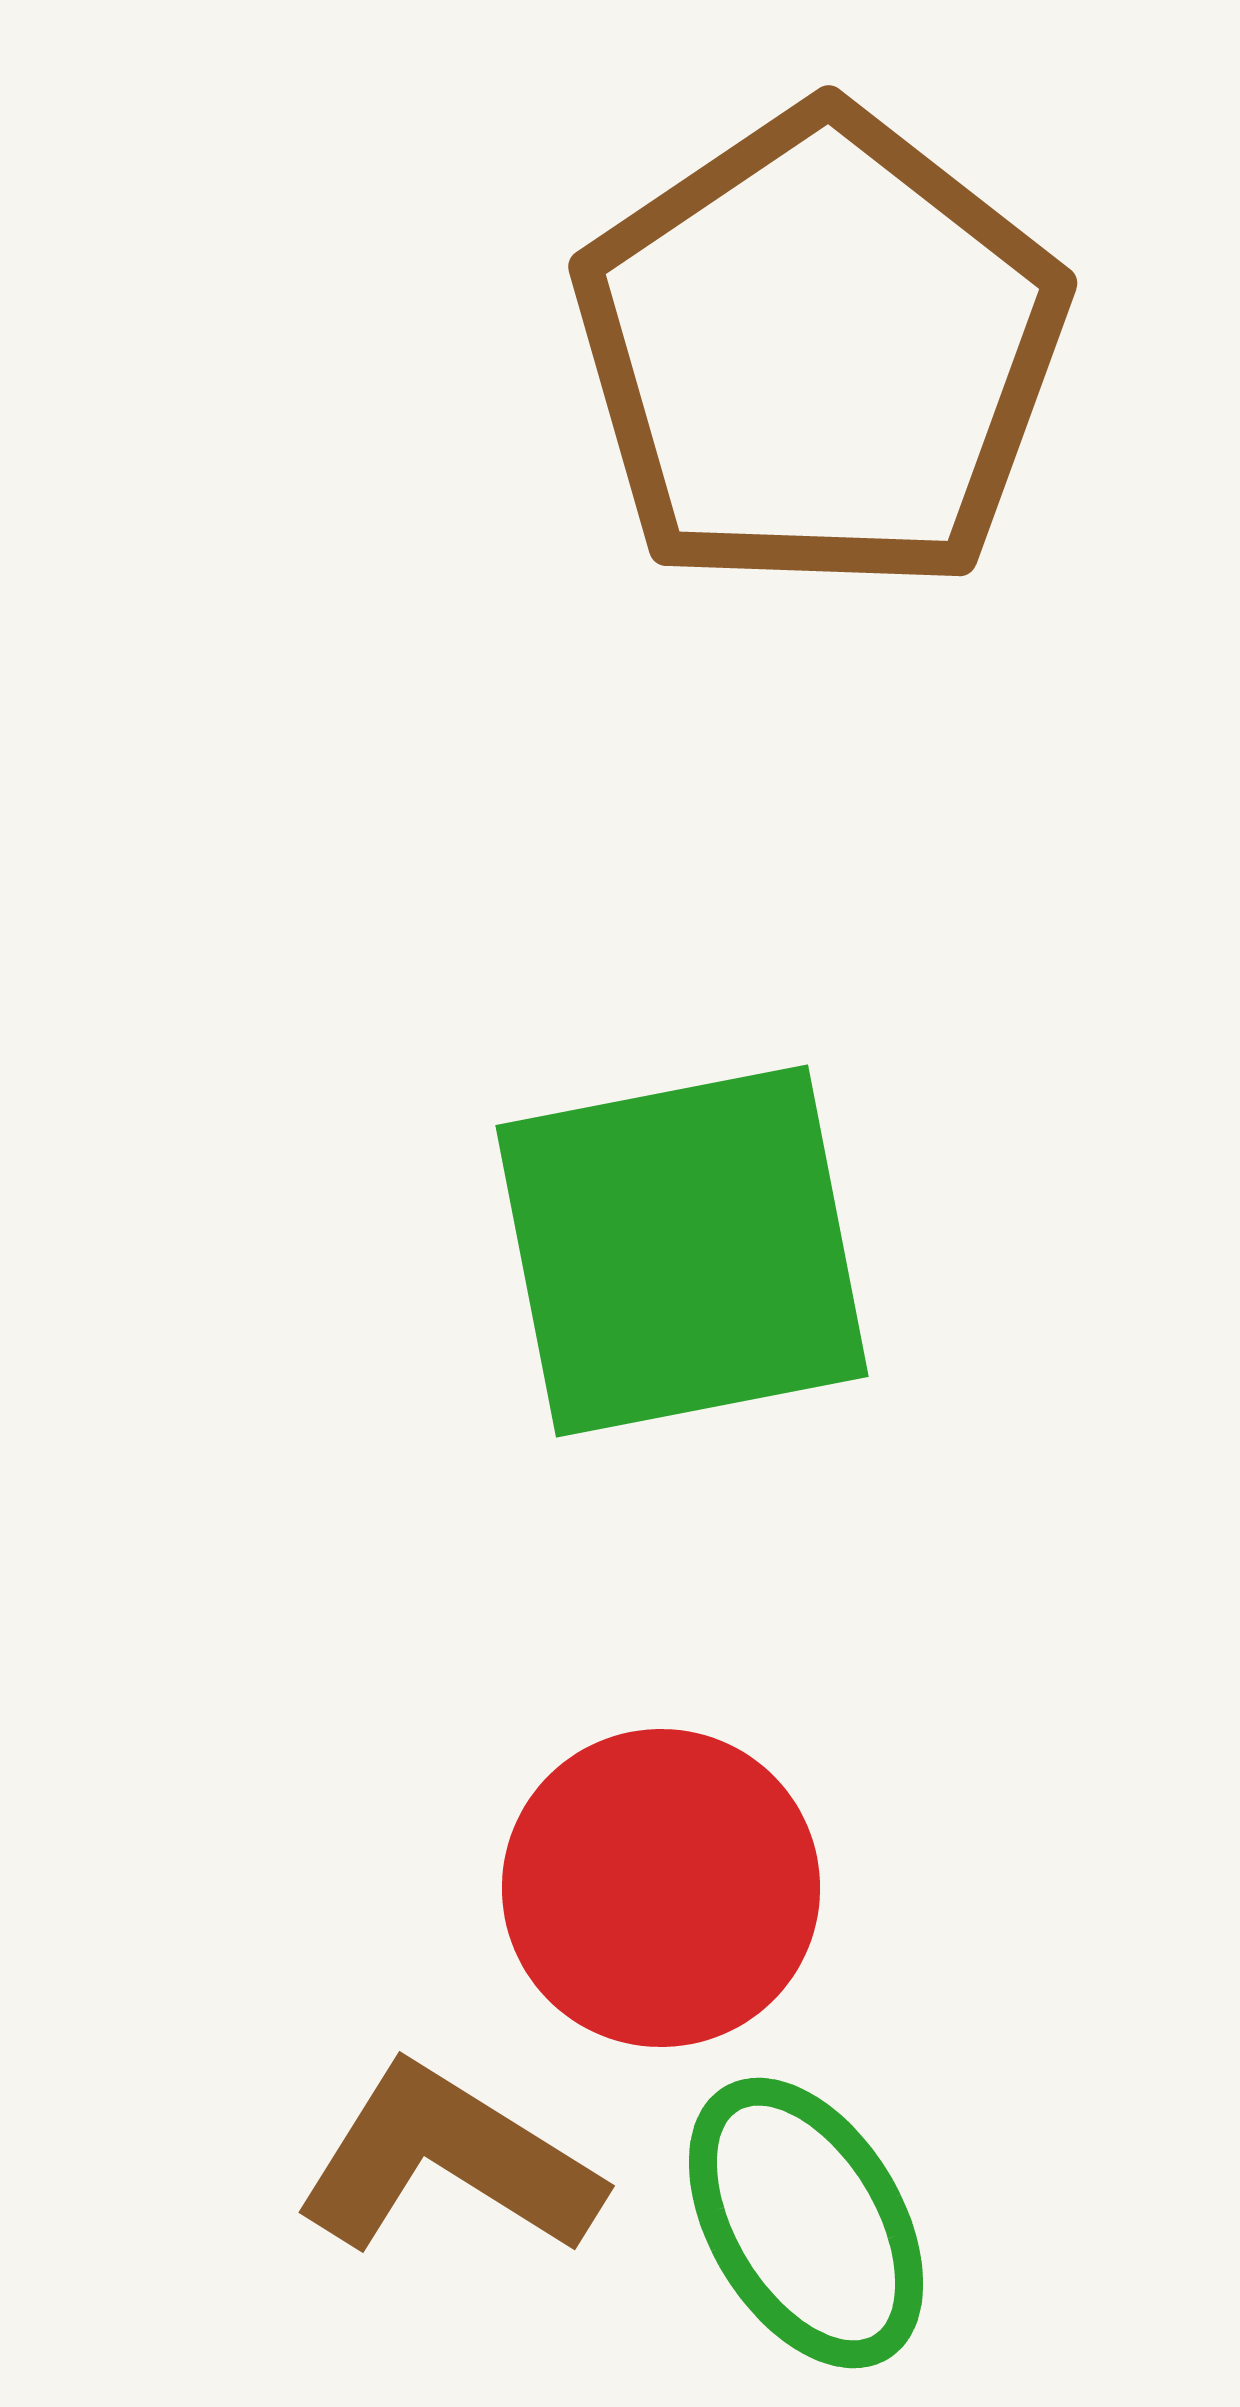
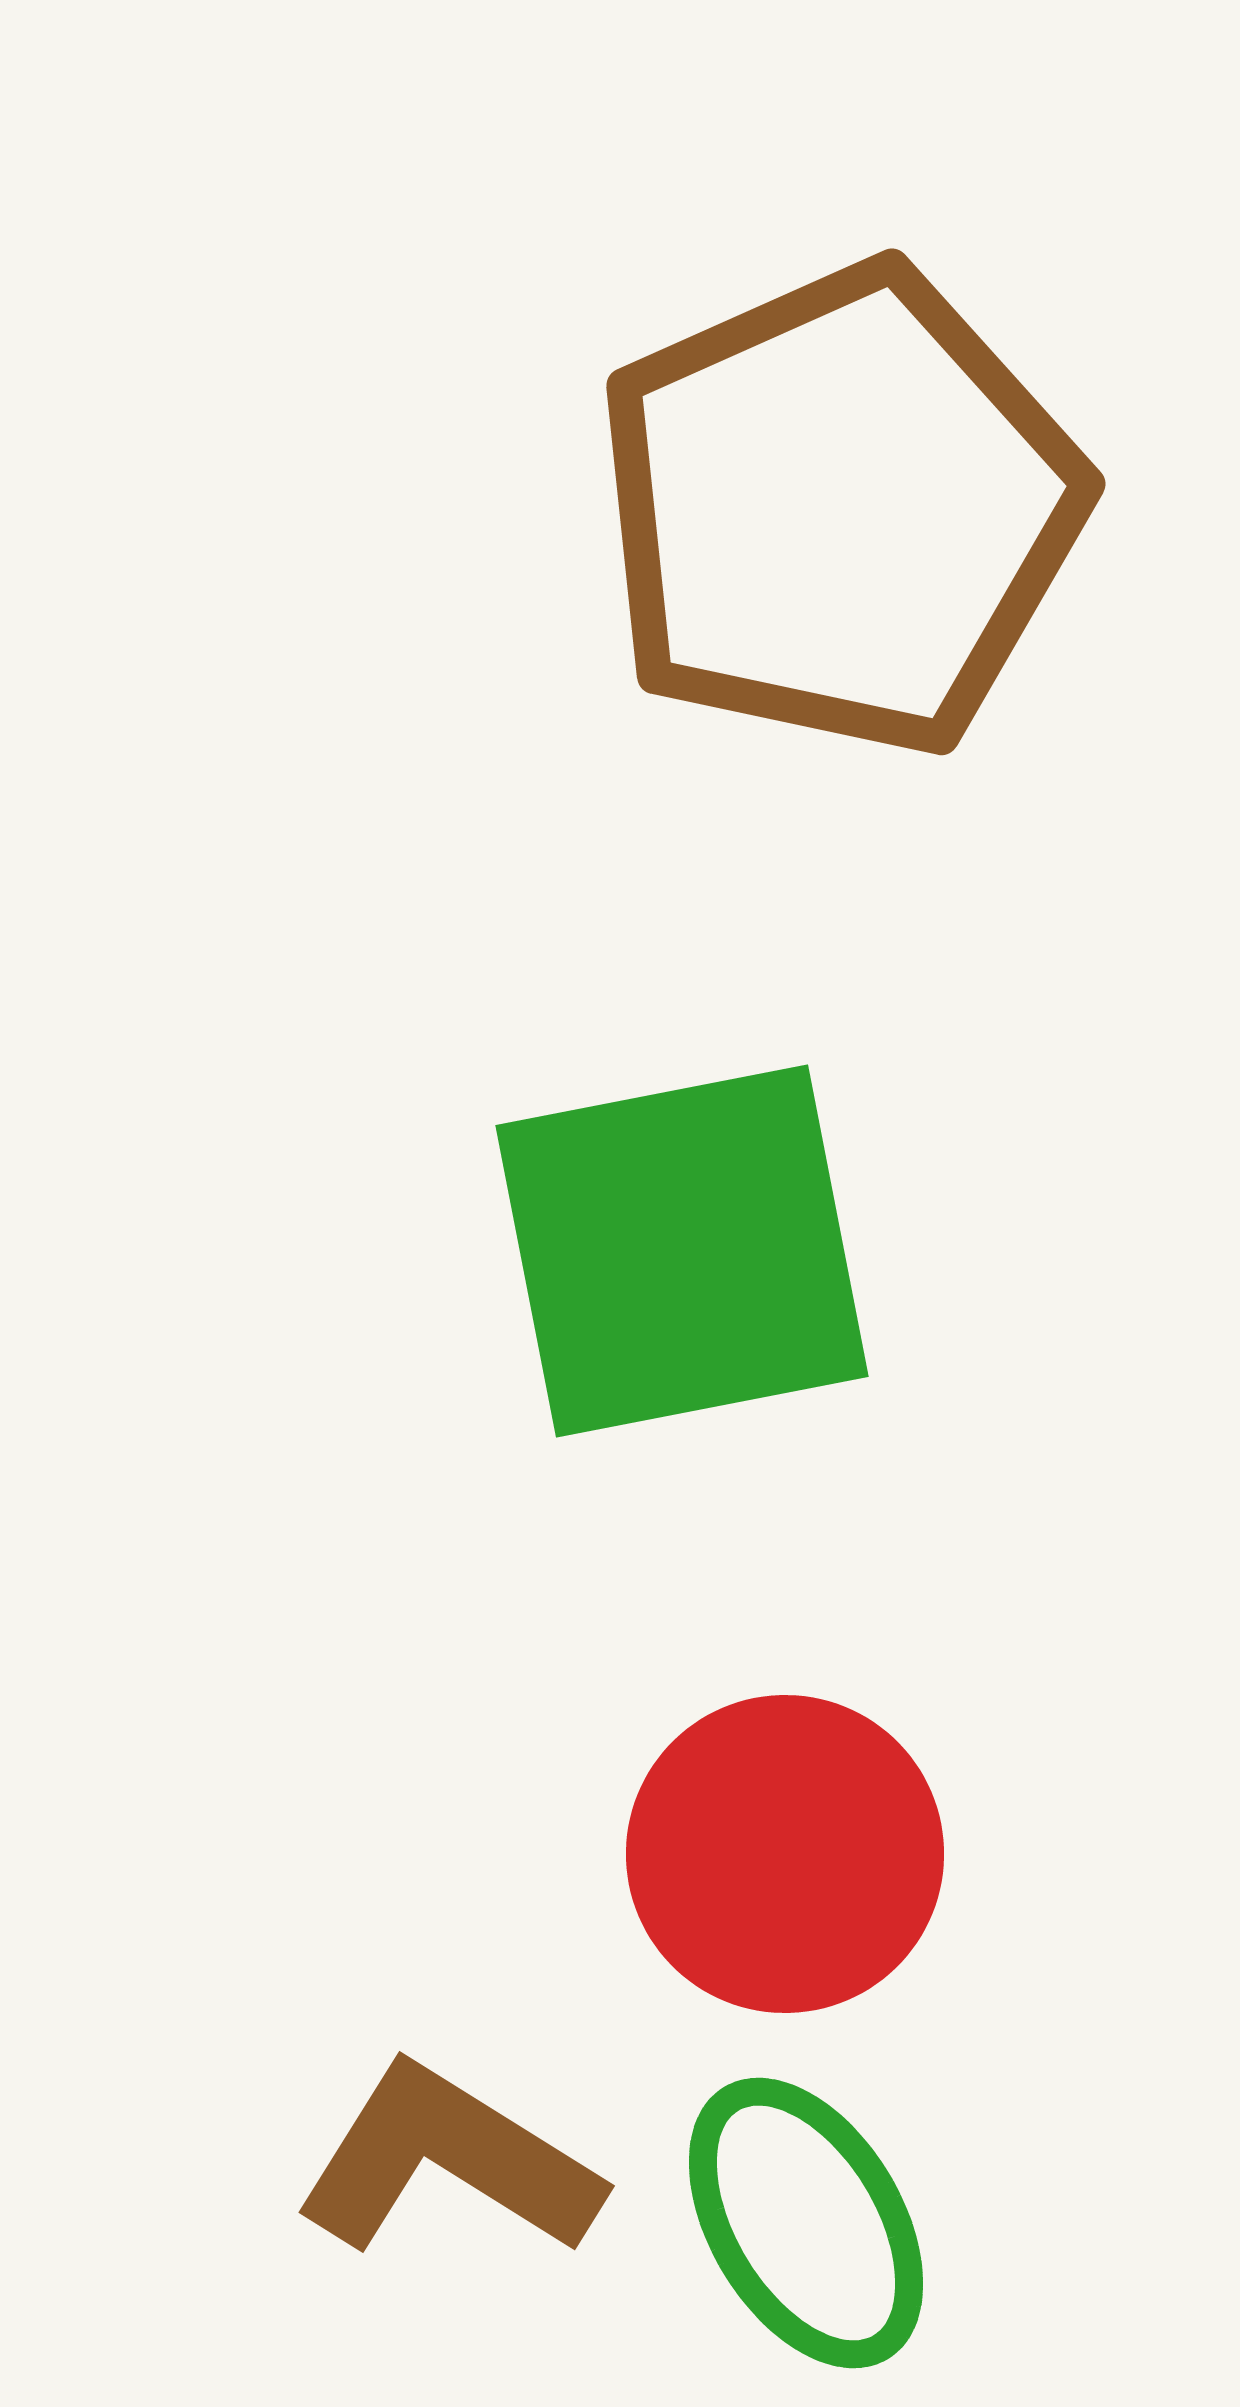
brown pentagon: moved 20 px right, 158 px down; rotated 10 degrees clockwise
red circle: moved 124 px right, 34 px up
